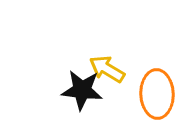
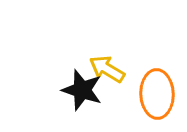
black star: rotated 12 degrees clockwise
